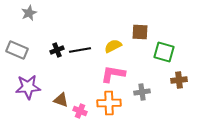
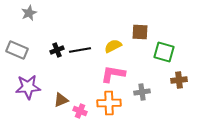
brown triangle: rotated 42 degrees counterclockwise
